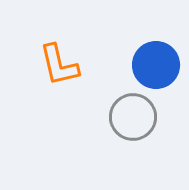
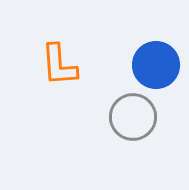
orange L-shape: rotated 9 degrees clockwise
